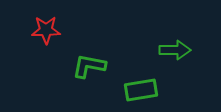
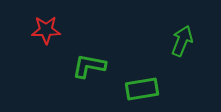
green arrow: moved 7 px right, 9 px up; rotated 68 degrees counterclockwise
green rectangle: moved 1 px right, 1 px up
